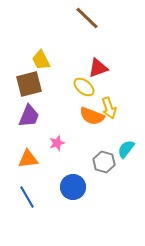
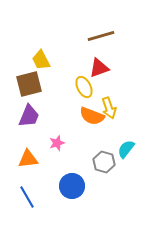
brown line: moved 14 px right, 18 px down; rotated 60 degrees counterclockwise
red triangle: moved 1 px right
yellow ellipse: rotated 25 degrees clockwise
blue circle: moved 1 px left, 1 px up
